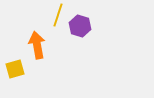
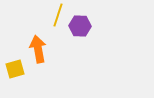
purple hexagon: rotated 15 degrees counterclockwise
orange arrow: moved 1 px right, 4 px down
